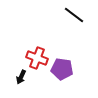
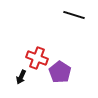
black line: rotated 20 degrees counterclockwise
purple pentagon: moved 2 px left, 3 px down; rotated 25 degrees clockwise
